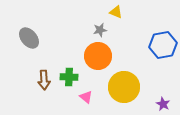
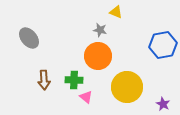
gray star: rotated 24 degrees clockwise
green cross: moved 5 px right, 3 px down
yellow circle: moved 3 px right
